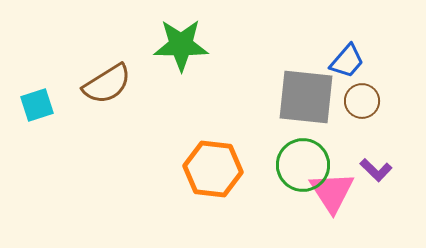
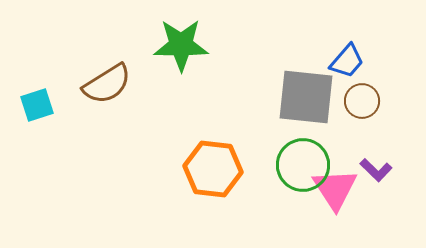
pink triangle: moved 3 px right, 3 px up
